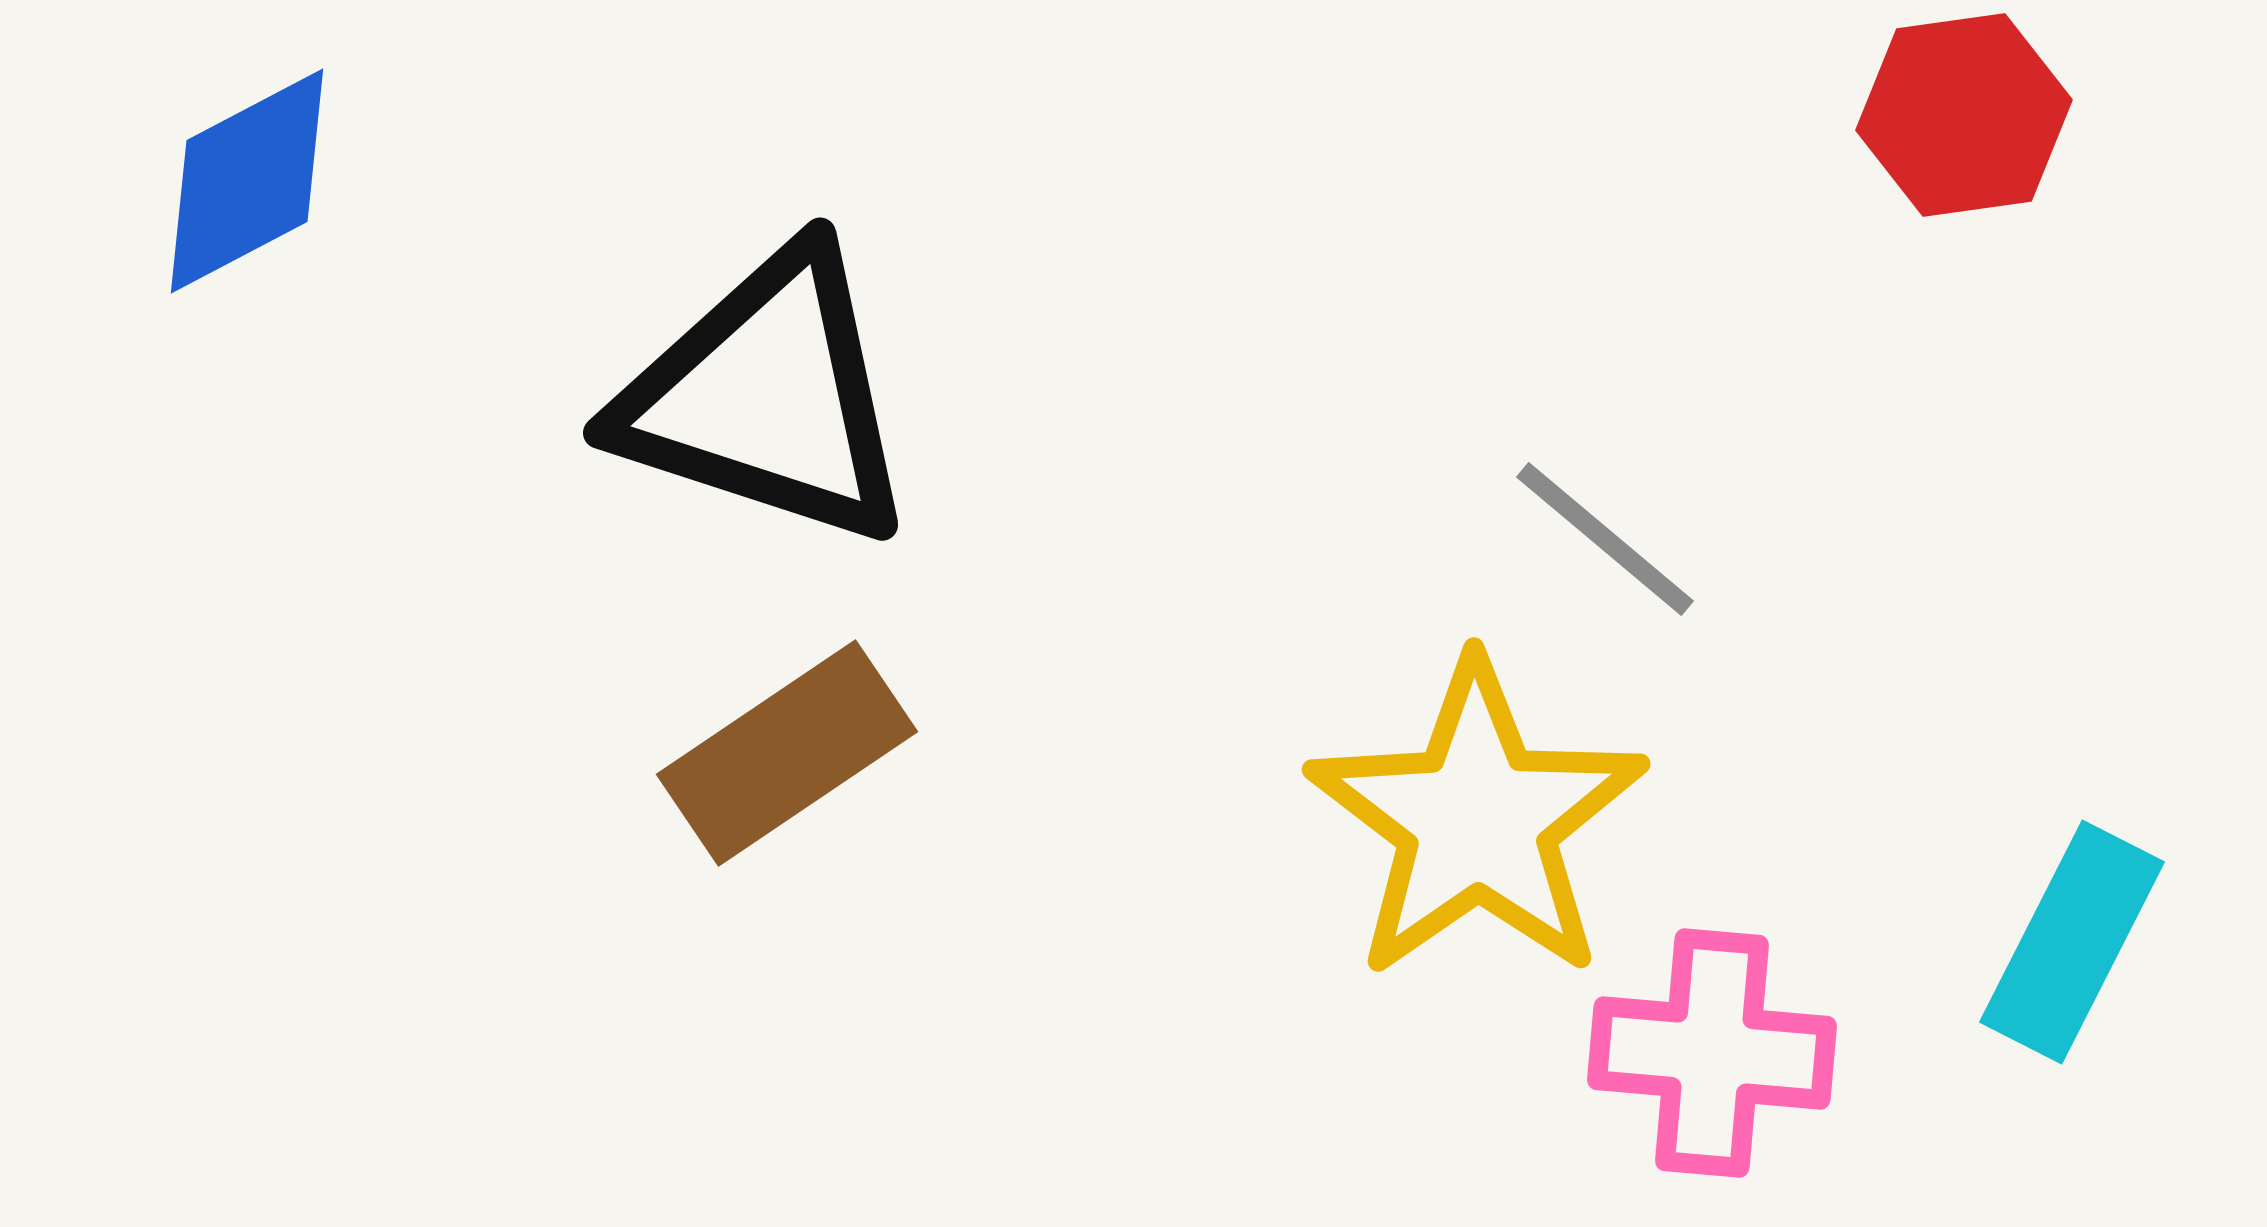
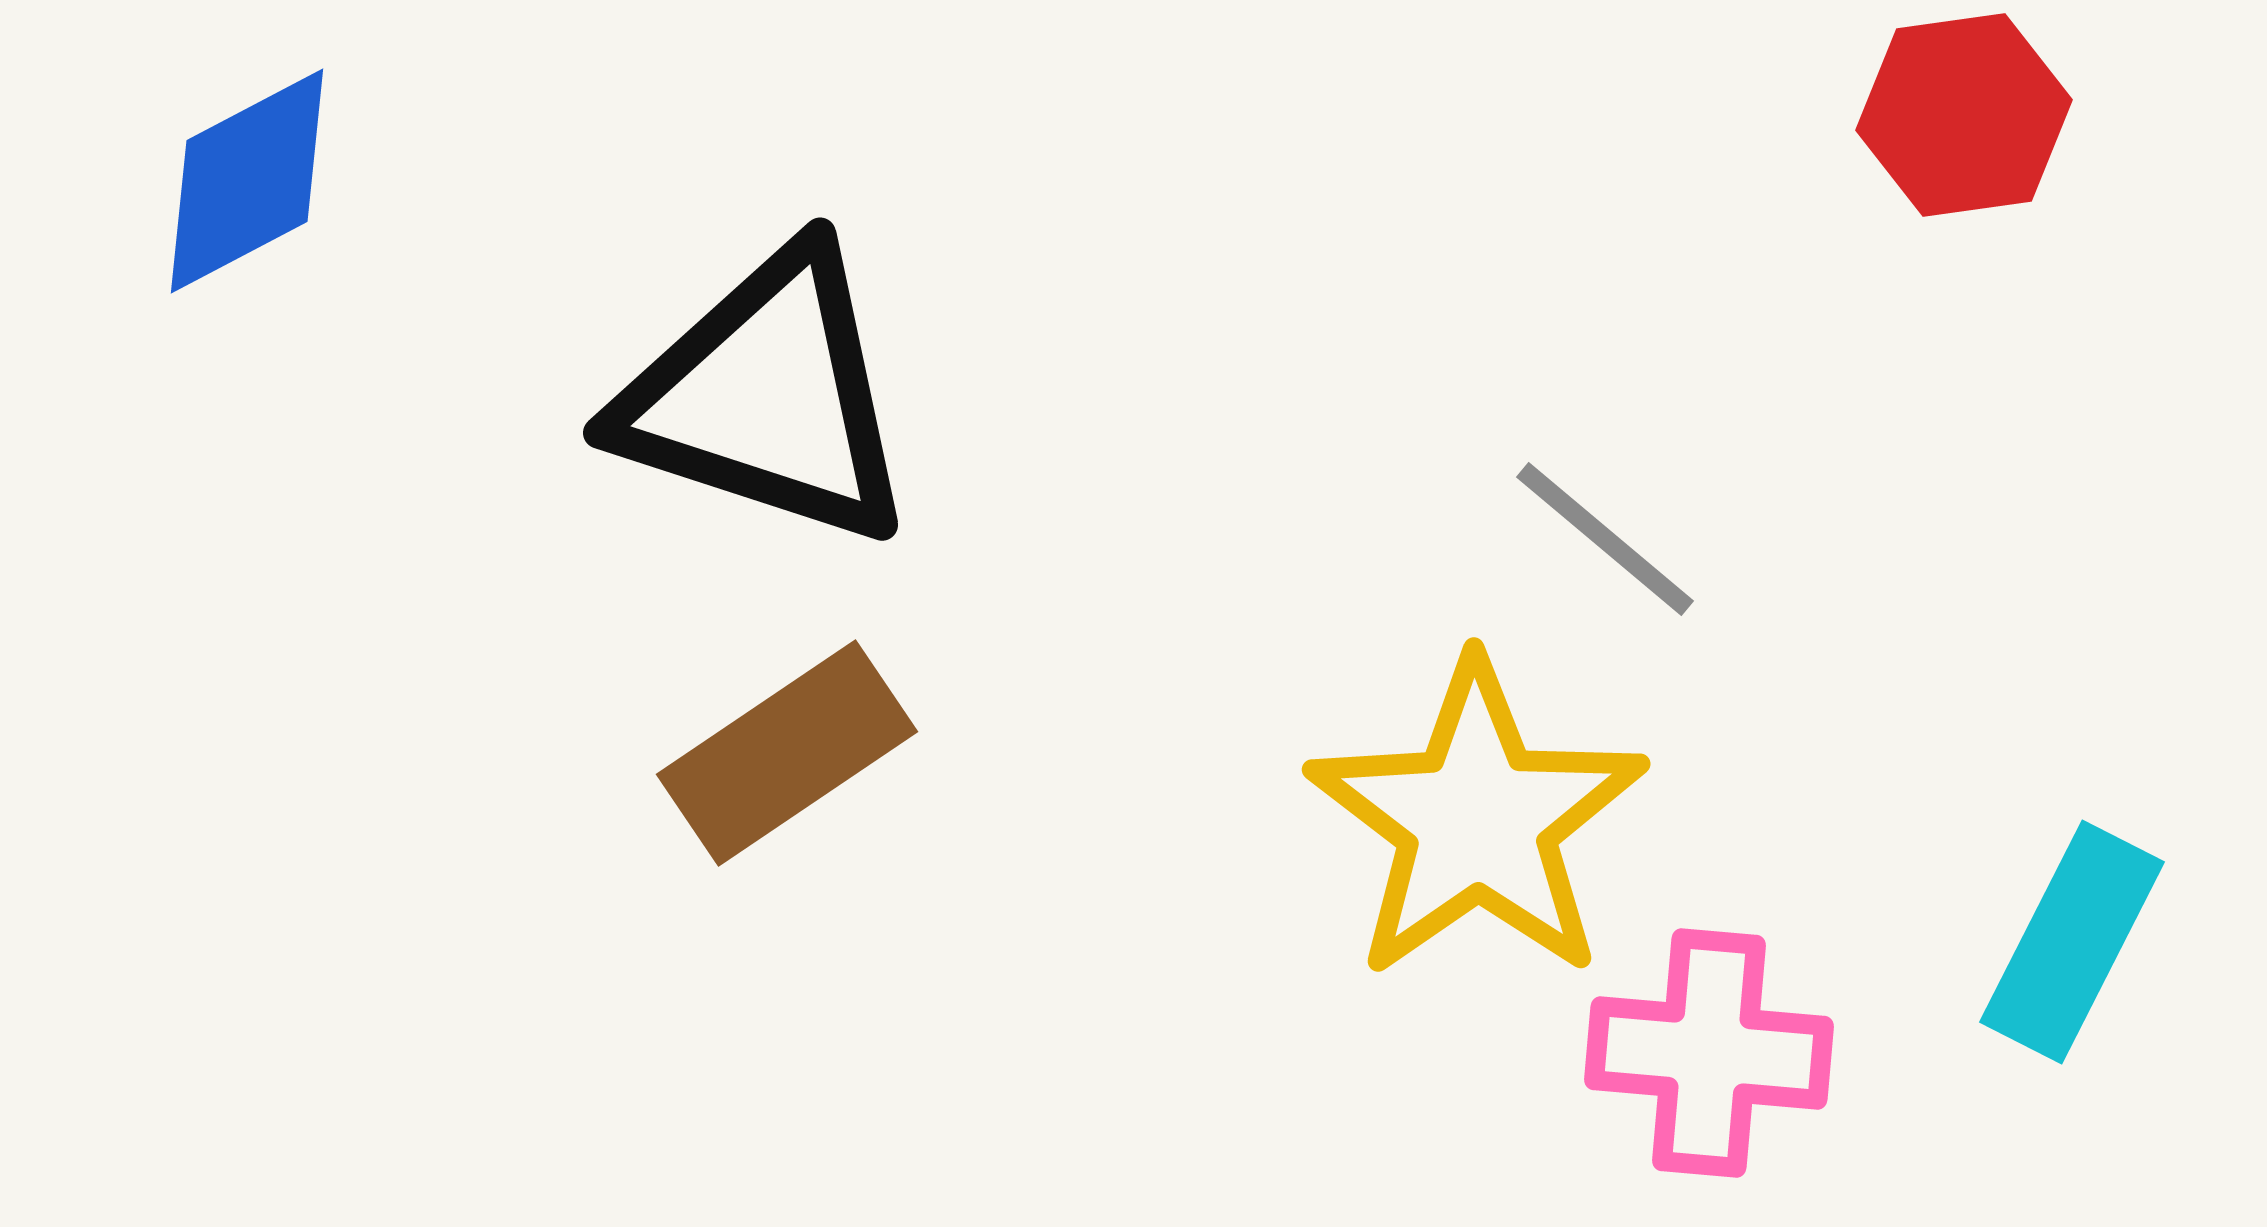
pink cross: moved 3 px left
